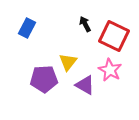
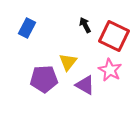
black arrow: moved 1 px down
